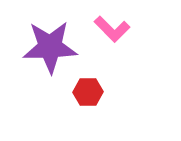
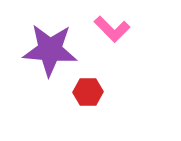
purple star: moved 3 px down; rotated 6 degrees clockwise
